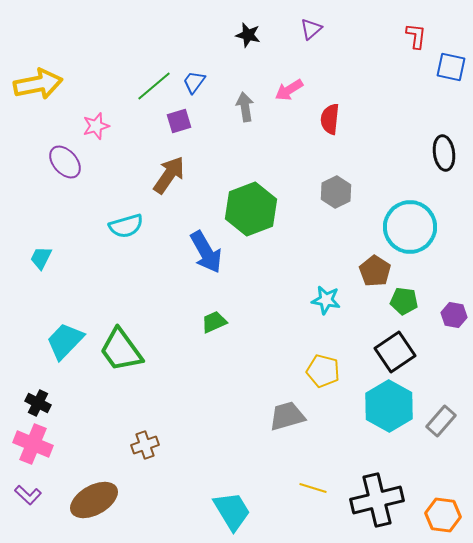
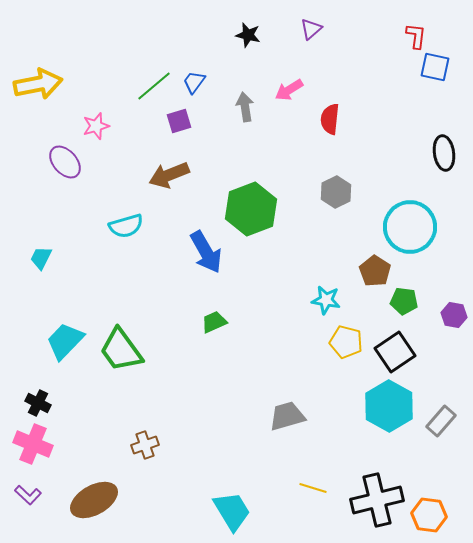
blue square at (451, 67): moved 16 px left
brown arrow at (169, 175): rotated 147 degrees counterclockwise
yellow pentagon at (323, 371): moved 23 px right, 29 px up
orange hexagon at (443, 515): moved 14 px left
